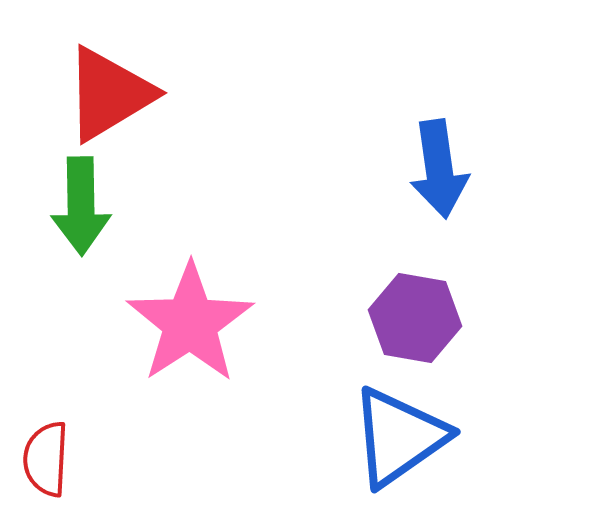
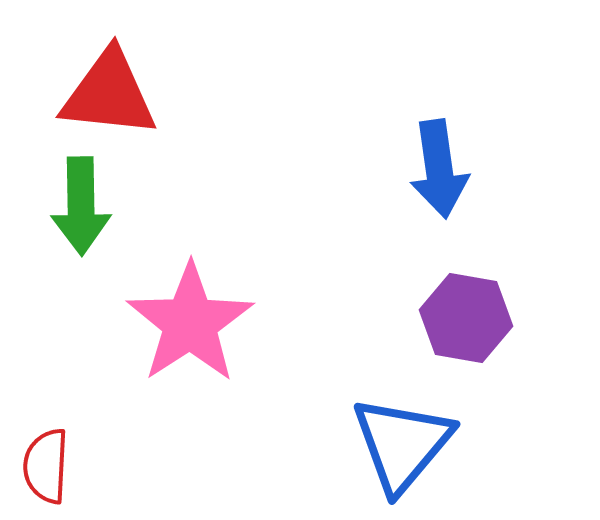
red triangle: rotated 37 degrees clockwise
purple hexagon: moved 51 px right
blue triangle: moved 3 px right, 7 px down; rotated 15 degrees counterclockwise
red semicircle: moved 7 px down
